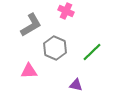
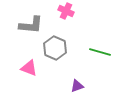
gray L-shape: rotated 35 degrees clockwise
green line: moved 8 px right; rotated 60 degrees clockwise
pink triangle: moved 3 px up; rotated 24 degrees clockwise
purple triangle: moved 1 px right, 1 px down; rotated 32 degrees counterclockwise
